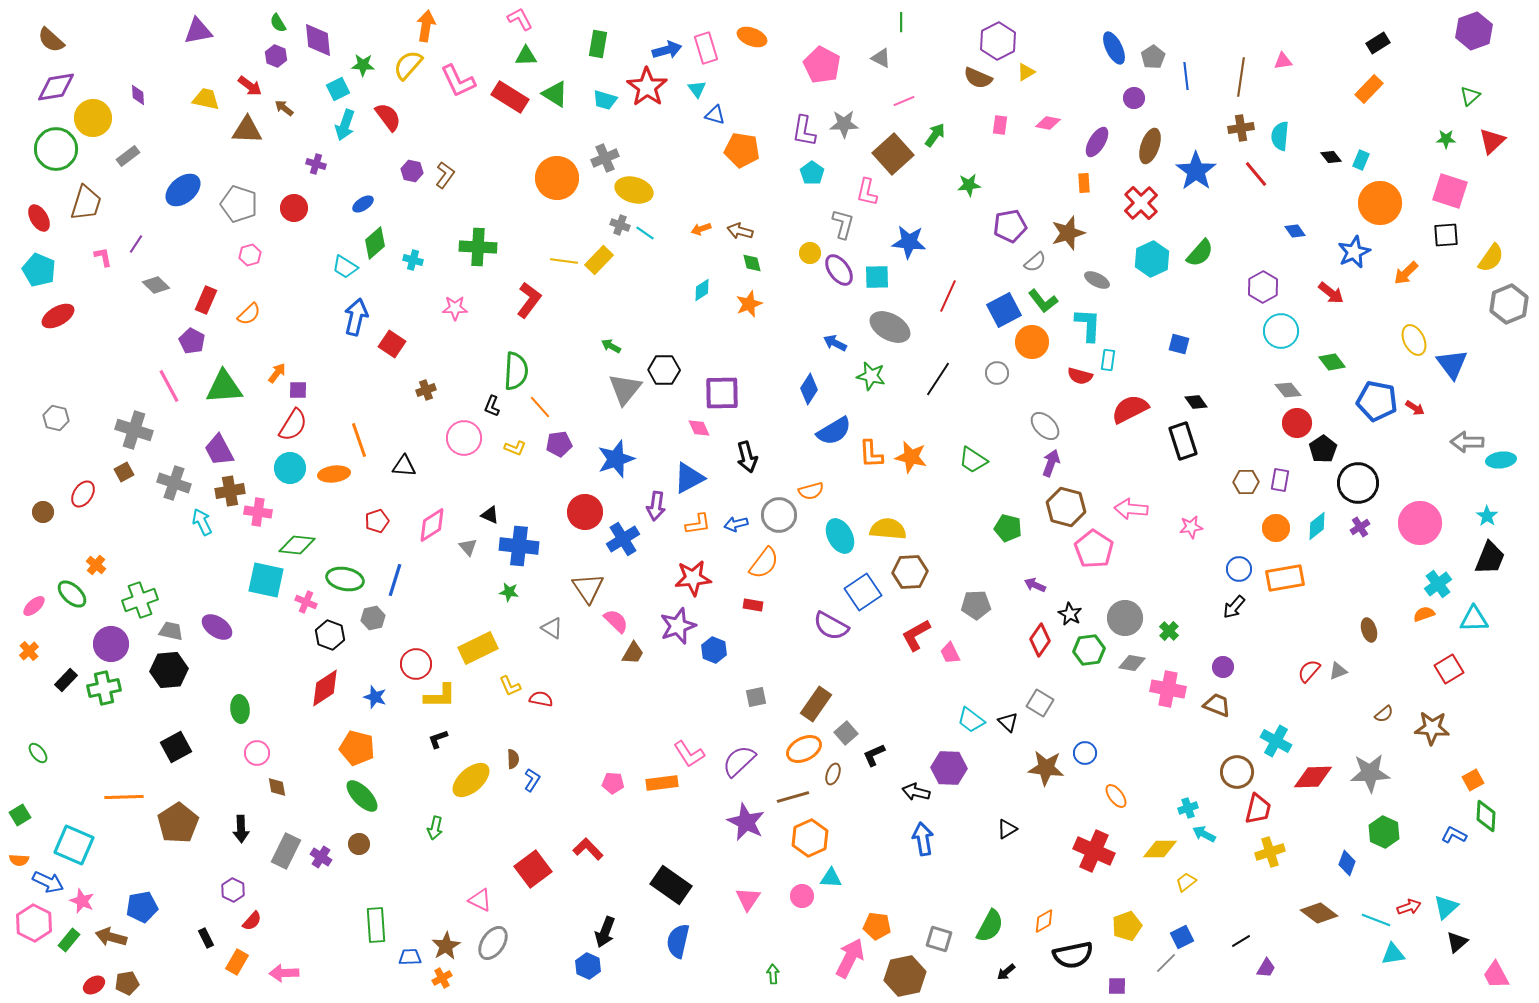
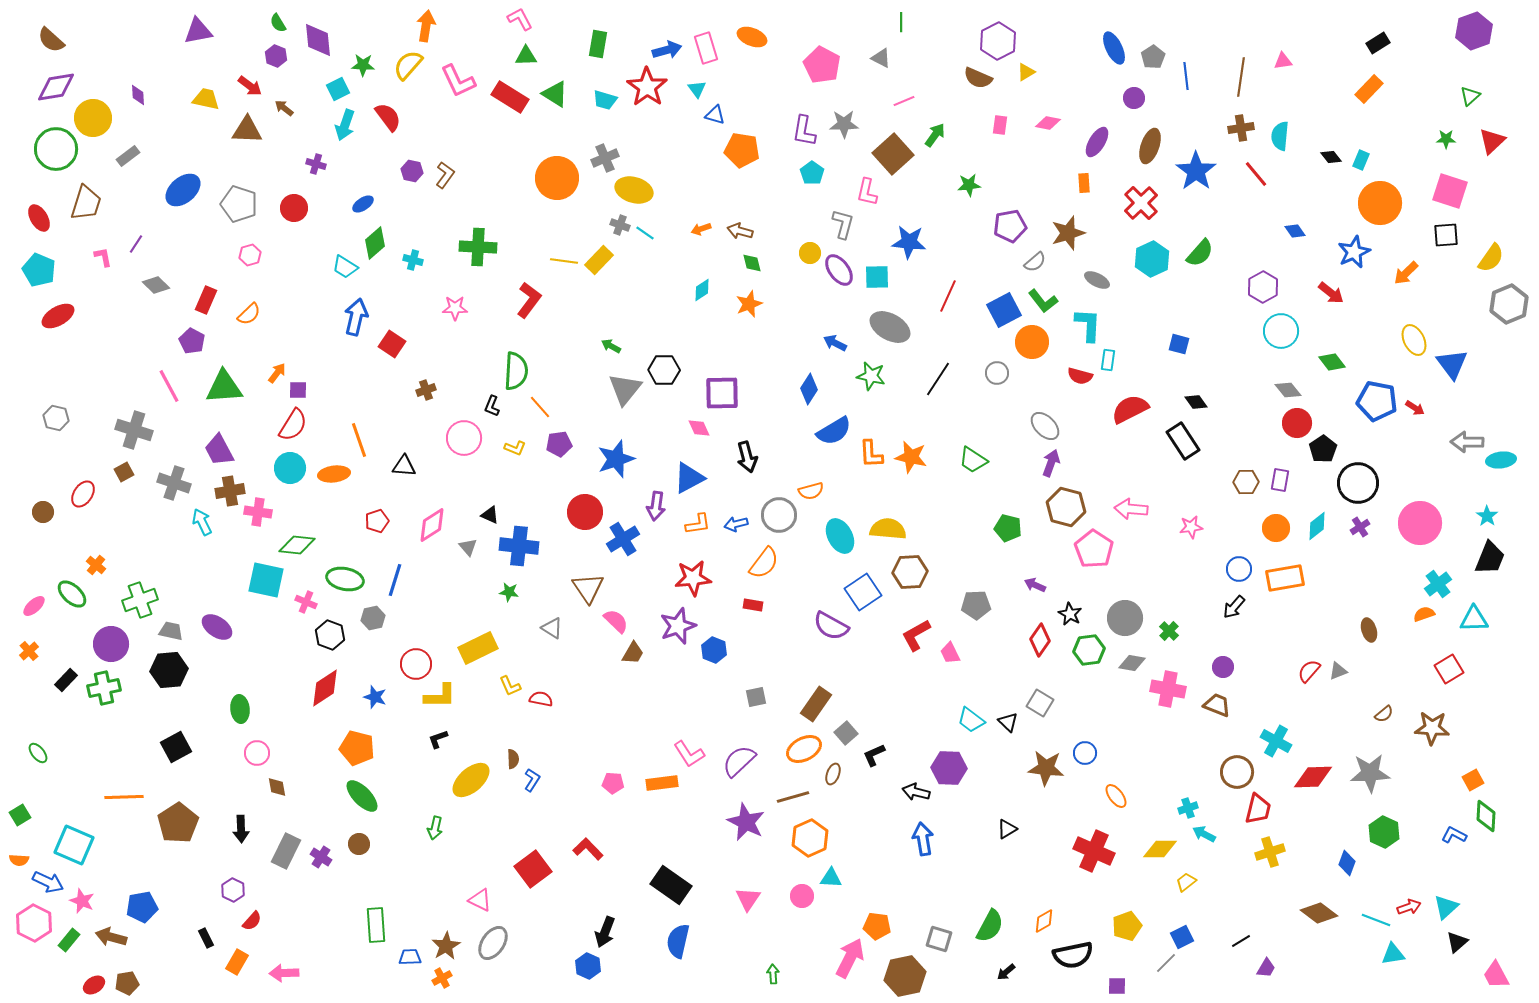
black rectangle at (1183, 441): rotated 15 degrees counterclockwise
